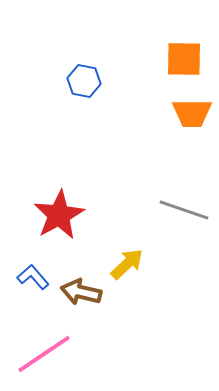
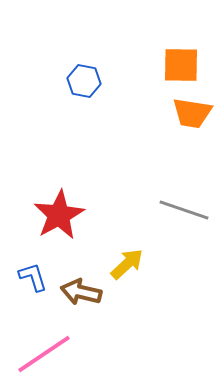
orange square: moved 3 px left, 6 px down
orange trapezoid: rotated 9 degrees clockwise
blue L-shape: rotated 24 degrees clockwise
